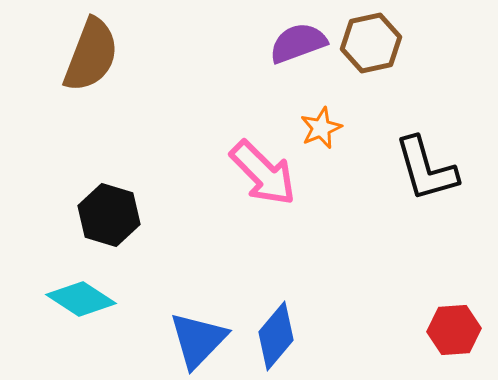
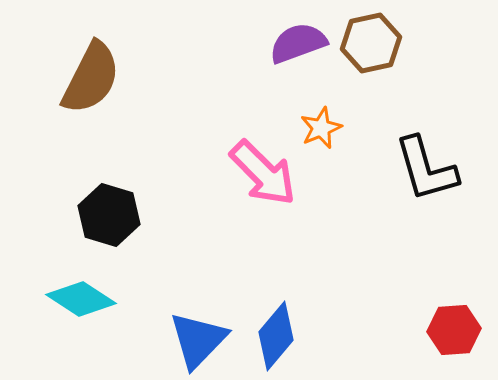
brown semicircle: moved 23 px down; rotated 6 degrees clockwise
